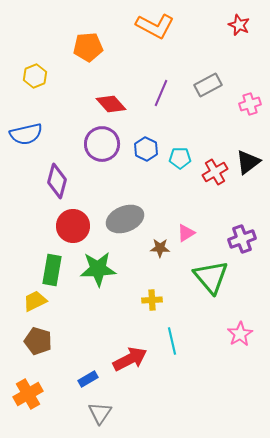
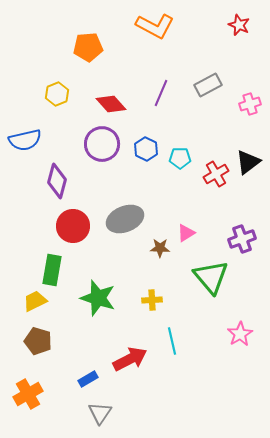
yellow hexagon: moved 22 px right, 18 px down
blue semicircle: moved 1 px left, 6 px down
red cross: moved 1 px right, 2 px down
green star: moved 29 px down; rotated 21 degrees clockwise
